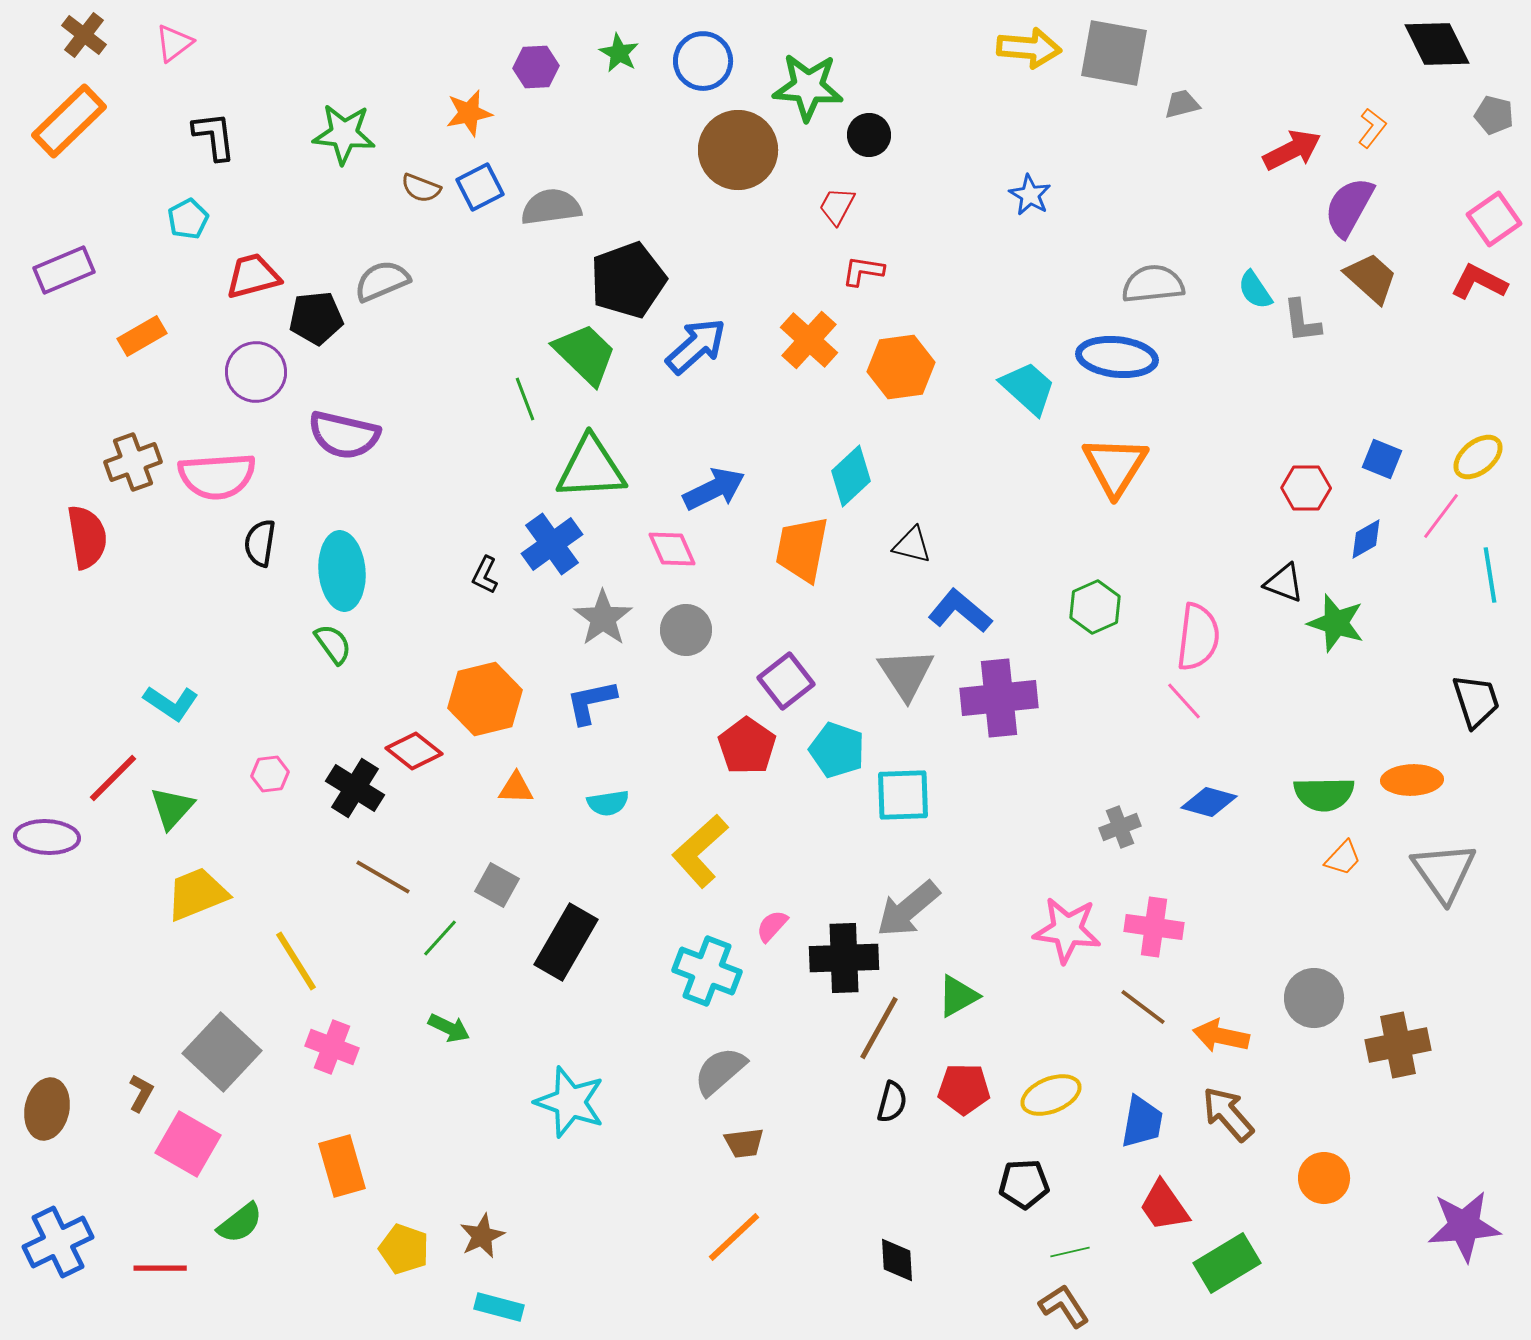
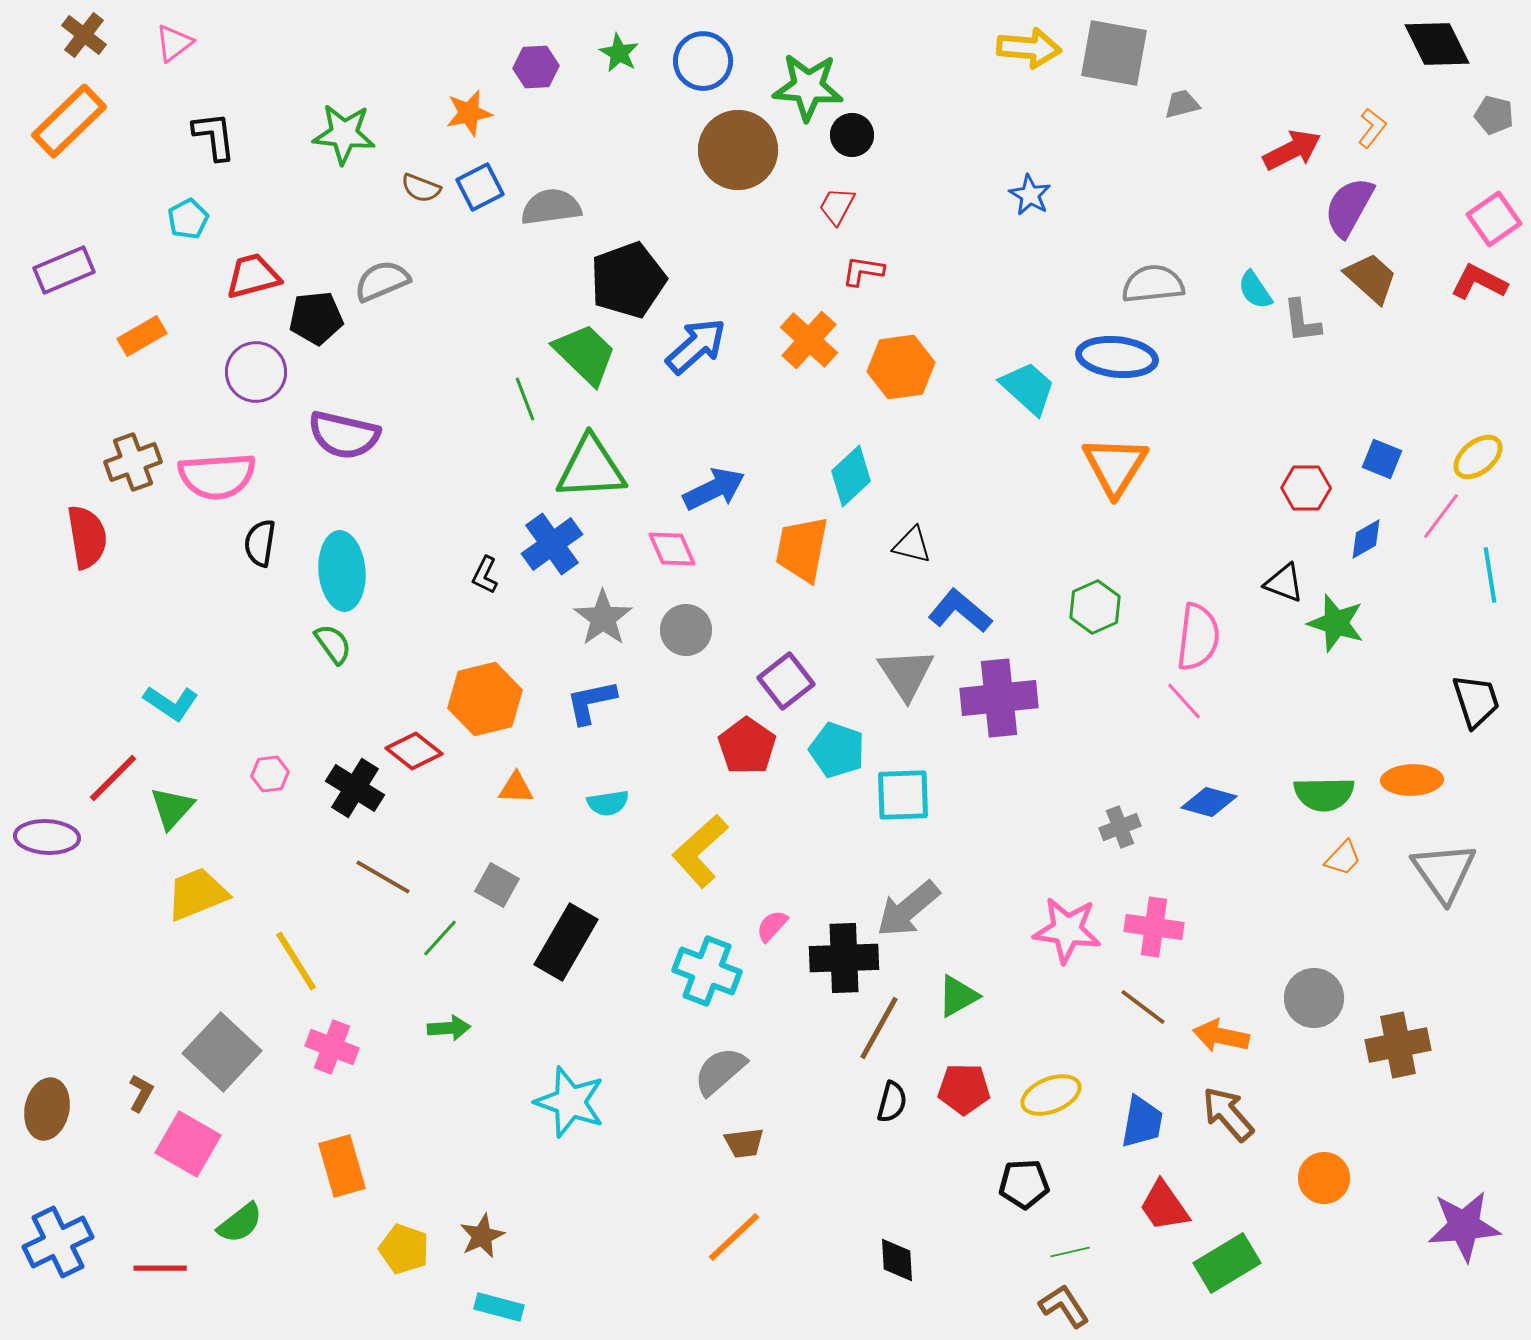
black circle at (869, 135): moved 17 px left
green arrow at (449, 1028): rotated 30 degrees counterclockwise
